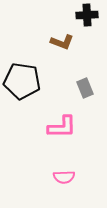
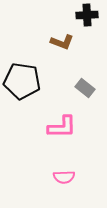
gray rectangle: rotated 30 degrees counterclockwise
